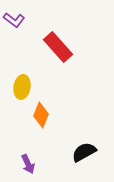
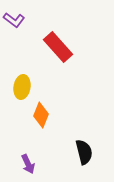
black semicircle: rotated 105 degrees clockwise
